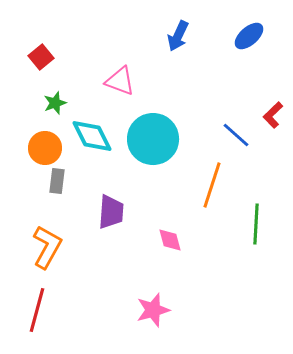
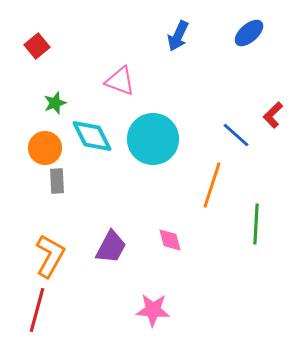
blue ellipse: moved 3 px up
red square: moved 4 px left, 11 px up
gray rectangle: rotated 10 degrees counterclockwise
purple trapezoid: moved 35 px down; rotated 24 degrees clockwise
orange L-shape: moved 3 px right, 9 px down
pink star: rotated 20 degrees clockwise
